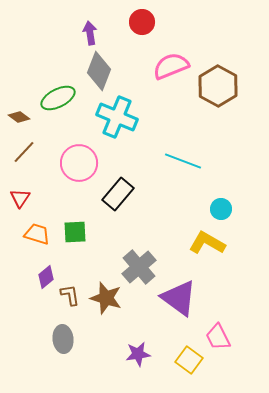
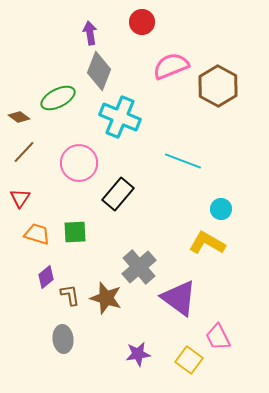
cyan cross: moved 3 px right
